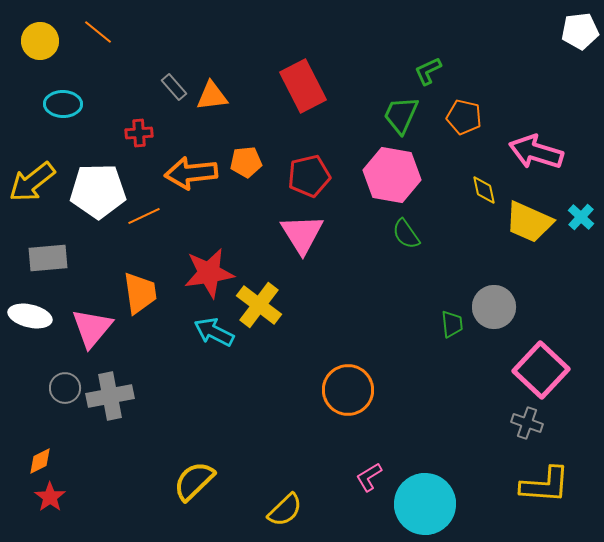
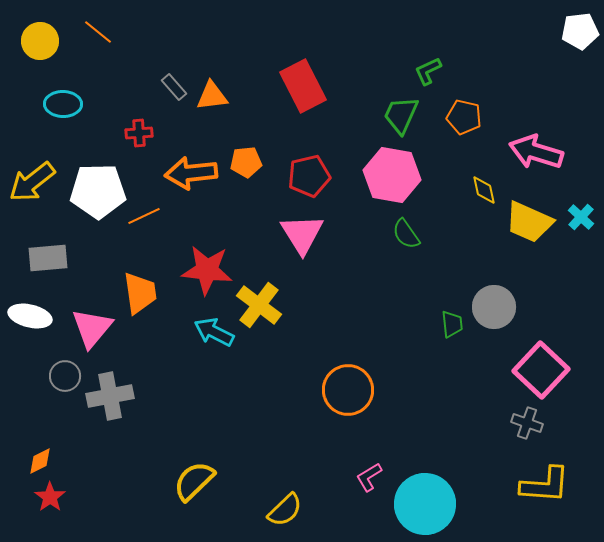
red star at (209, 273): moved 2 px left, 3 px up; rotated 15 degrees clockwise
gray circle at (65, 388): moved 12 px up
